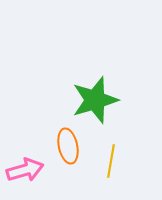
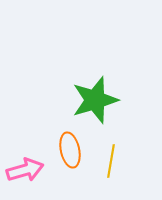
orange ellipse: moved 2 px right, 4 px down
